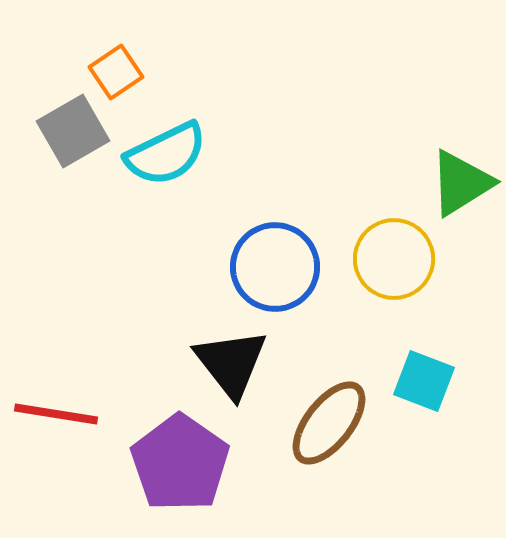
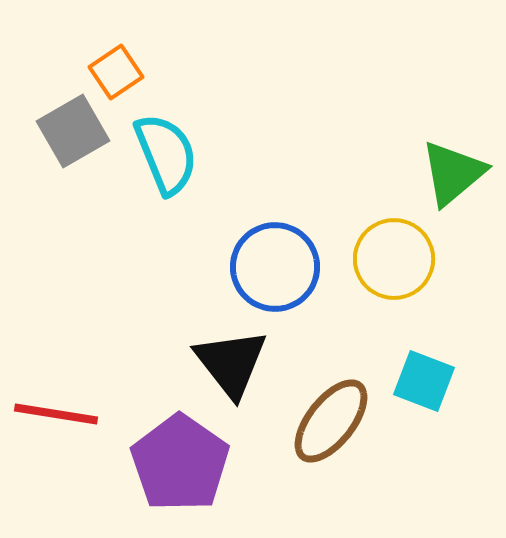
cyan semicircle: rotated 86 degrees counterclockwise
green triangle: moved 8 px left, 10 px up; rotated 8 degrees counterclockwise
brown ellipse: moved 2 px right, 2 px up
